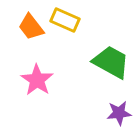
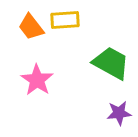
yellow rectangle: rotated 28 degrees counterclockwise
green trapezoid: moved 1 px down
